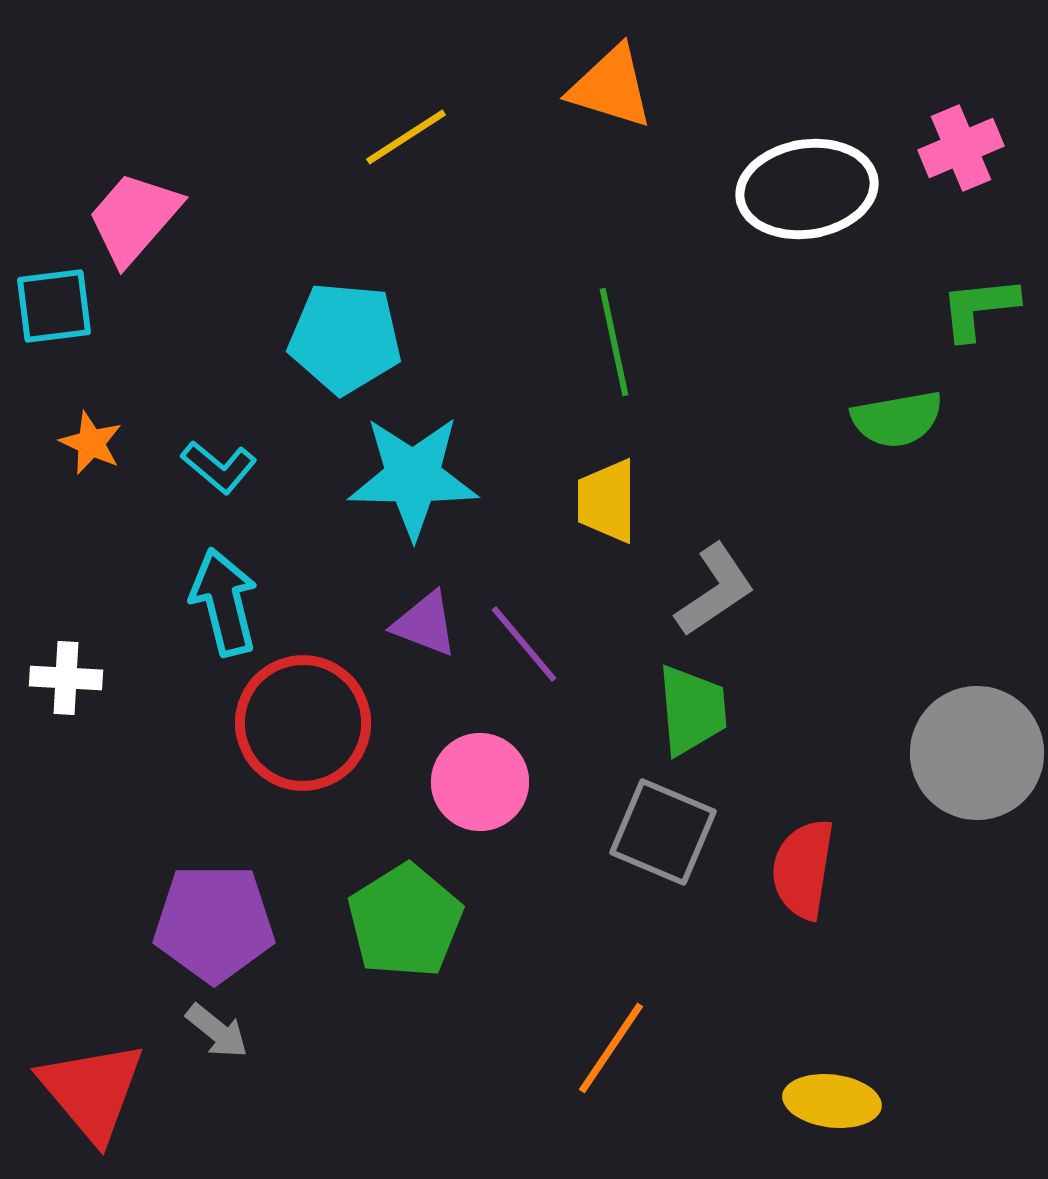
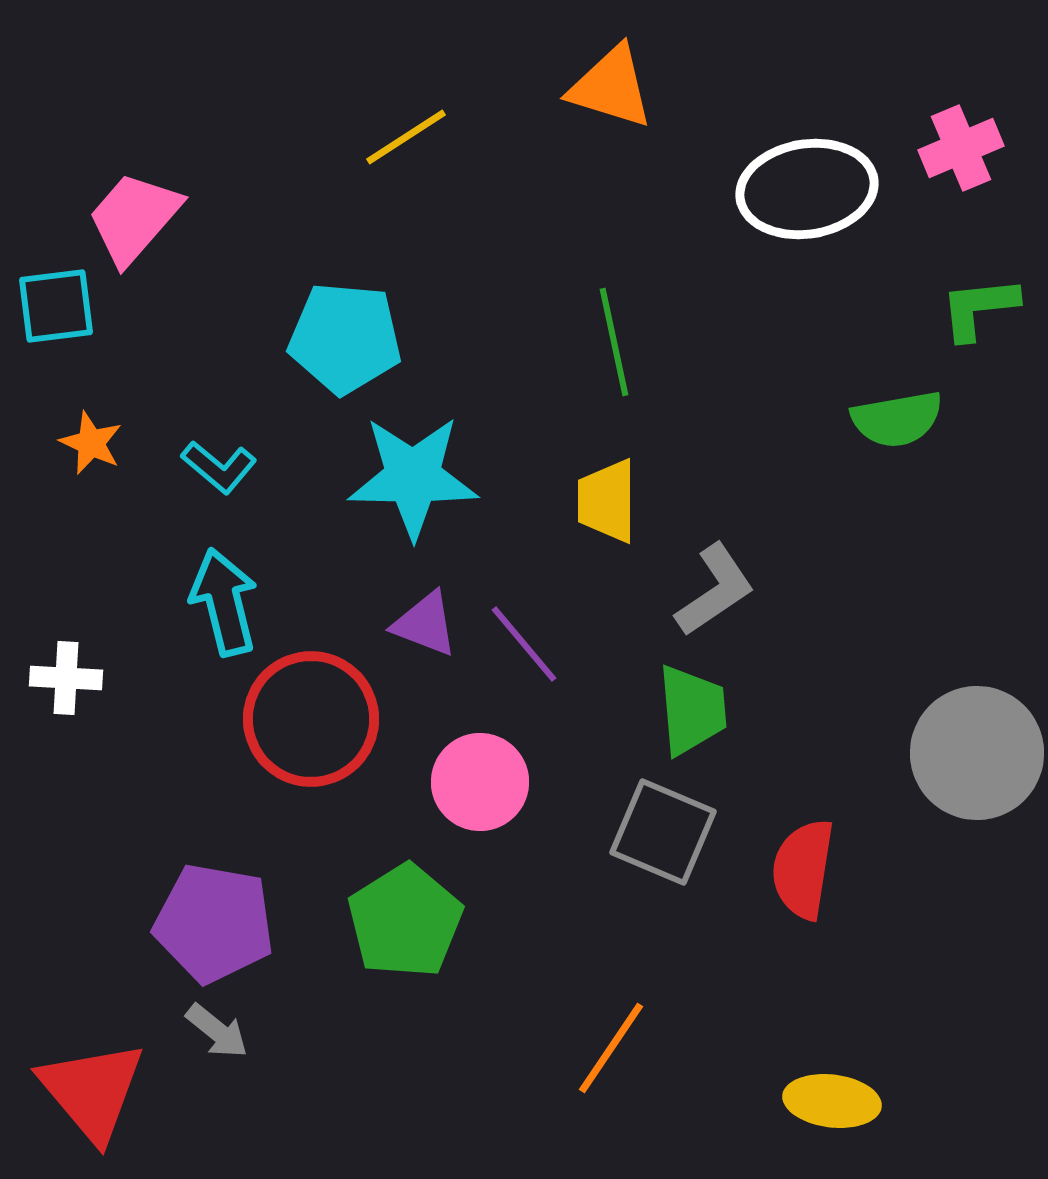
cyan square: moved 2 px right
red circle: moved 8 px right, 4 px up
purple pentagon: rotated 10 degrees clockwise
